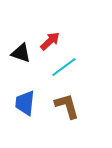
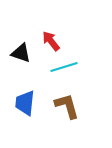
red arrow: moved 1 px right; rotated 85 degrees counterclockwise
cyan line: rotated 20 degrees clockwise
